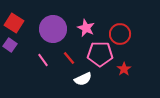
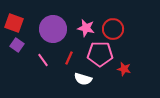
red square: rotated 12 degrees counterclockwise
pink star: rotated 12 degrees counterclockwise
red circle: moved 7 px left, 5 px up
purple square: moved 7 px right
red line: rotated 64 degrees clockwise
red star: rotated 24 degrees counterclockwise
white semicircle: rotated 42 degrees clockwise
